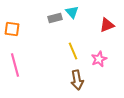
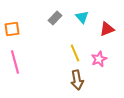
cyan triangle: moved 10 px right, 5 px down
gray rectangle: rotated 32 degrees counterclockwise
red triangle: moved 4 px down
orange square: rotated 14 degrees counterclockwise
yellow line: moved 2 px right, 2 px down
pink line: moved 3 px up
